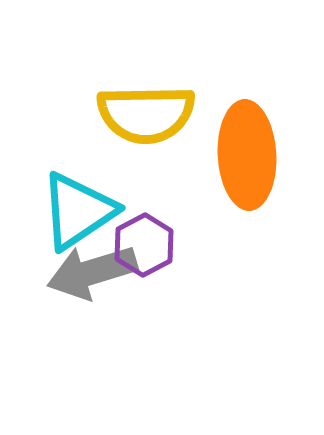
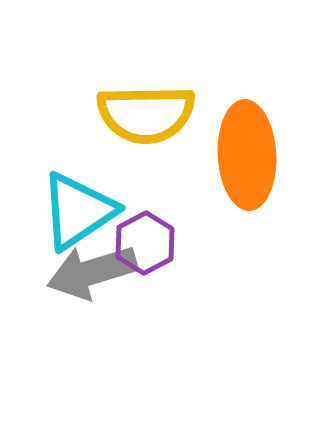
purple hexagon: moved 1 px right, 2 px up
